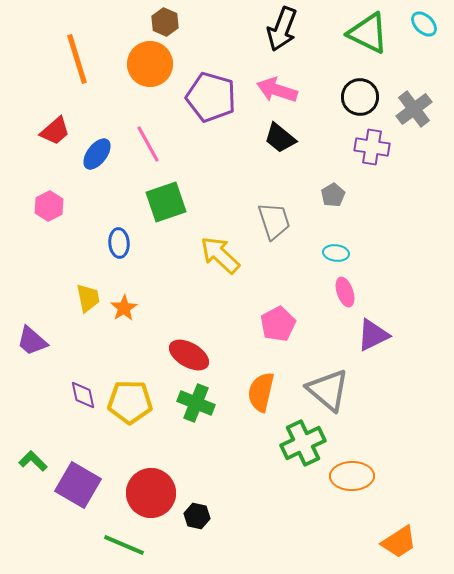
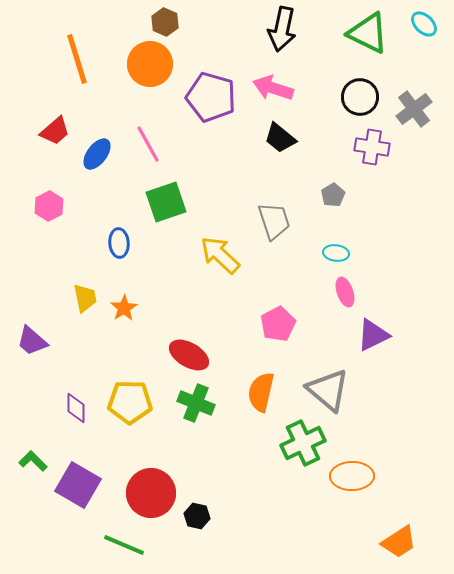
black arrow at (282, 29): rotated 9 degrees counterclockwise
pink arrow at (277, 90): moved 4 px left, 2 px up
yellow trapezoid at (88, 298): moved 3 px left
purple diamond at (83, 395): moved 7 px left, 13 px down; rotated 12 degrees clockwise
